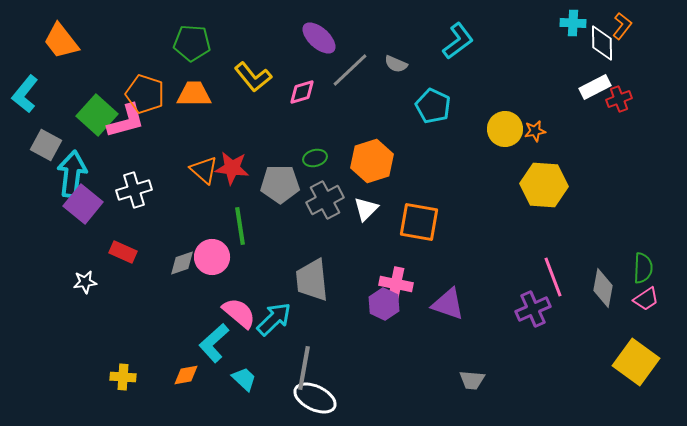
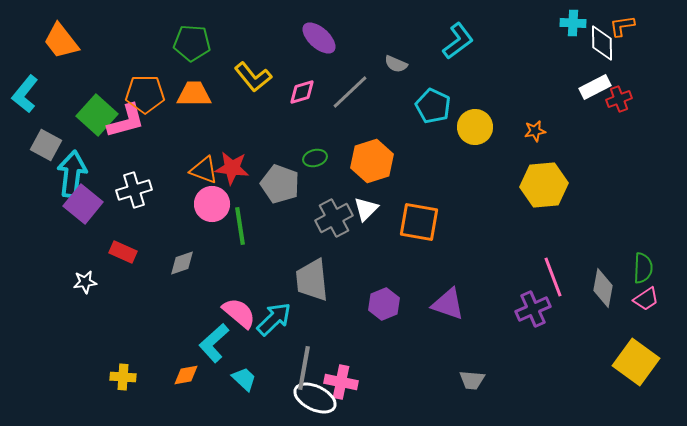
orange L-shape at (622, 26): rotated 136 degrees counterclockwise
gray line at (350, 70): moved 22 px down
orange pentagon at (145, 94): rotated 18 degrees counterclockwise
yellow circle at (505, 129): moved 30 px left, 2 px up
orange triangle at (204, 170): rotated 20 degrees counterclockwise
gray pentagon at (280, 184): rotated 21 degrees clockwise
yellow hexagon at (544, 185): rotated 9 degrees counterclockwise
gray cross at (325, 200): moved 9 px right, 18 px down
pink circle at (212, 257): moved 53 px up
pink cross at (396, 284): moved 55 px left, 98 px down
purple hexagon at (384, 304): rotated 12 degrees clockwise
